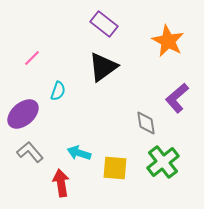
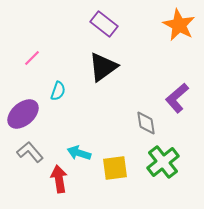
orange star: moved 11 px right, 16 px up
yellow square: rotated 12 degrees counterclockwise
red arrow: moved 2 px left, 4 px up
